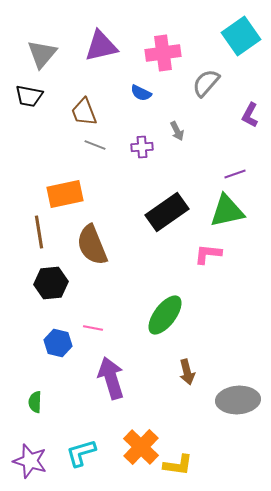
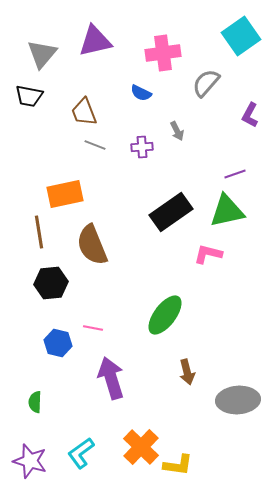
purple triangle: moved 6 px left, 5 px up
black rectangle: moved 4 px right
pink L-shape: rotated 8 degrees clockwise
cyan L-shape: rotated 20 degrees counterclockwise
